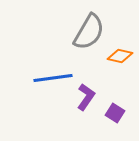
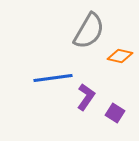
gray semicircle: moved 1 px up
